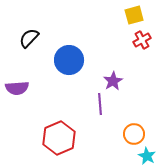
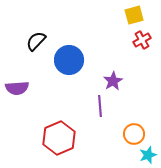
black semicircle: moved 7 px right, 3 px down
purple line: moved 2 px down
cyan star: moved 1 px right, 1 px up; rotated 24 degrees clockwise
